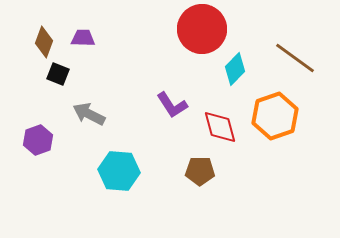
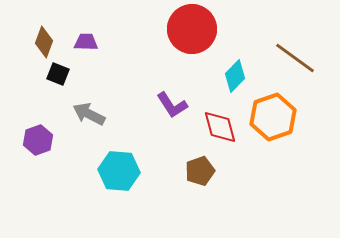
red circle: moved 10 px left
purple trapezoid: moved 3 px right, 4 px down
cyan diamond: moved 7 px down
orange hexagon: moved 2 px left, 1 px down
brown pentagon: rotated 20 degrees counterclockwise
